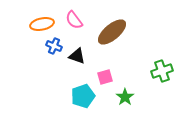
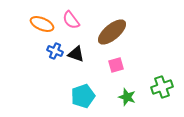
pink semicircle: moved 3 px left
orange ellipse: rotated 35 degrees clockwise
blue cross: moved 1 px right, 5 px down
black triangle: moved 1 px left, 2 px up
green cross: moved 16 px down
pink square: moved 11 px right, 12 px up
green star: moved 2 px right; rotated 18 degrees counterclockwise
